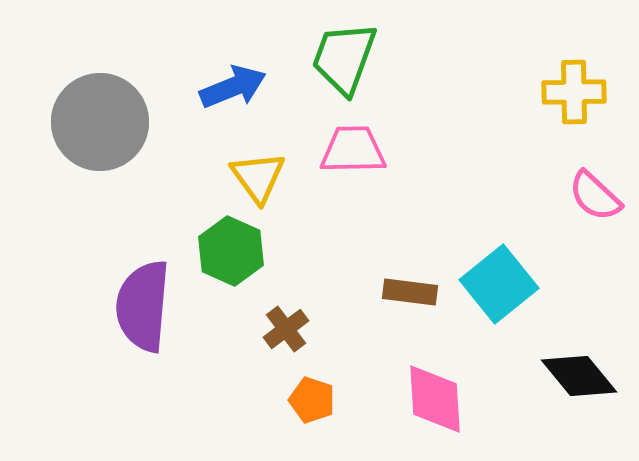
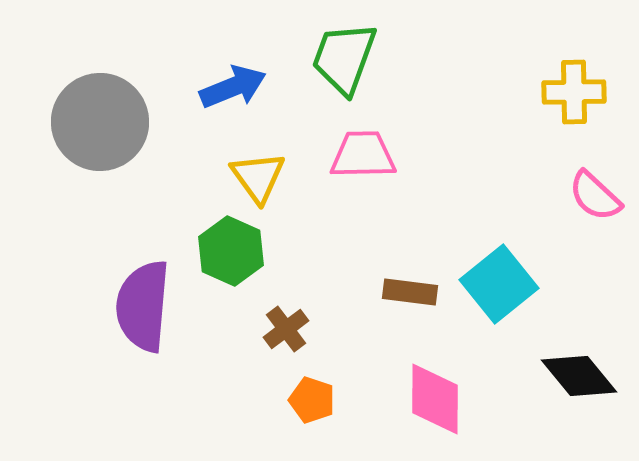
pink trapezoid: moved 10 px right, 5 px down
pink diamond: rotated 4 degrees clockwise
